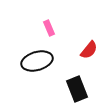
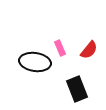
pink rectangle: moved 11 px right, 20 px down
black ellipse: moved 2 px left, 1 px down; rotated 24 degrees clockwise
